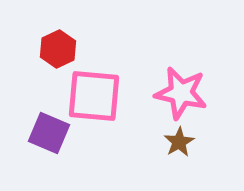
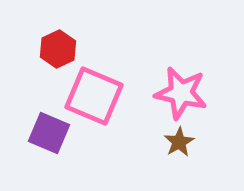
pink square: rotated 18 degrees clockwise
